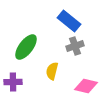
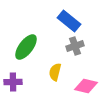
yellow semicircle: moved 3 px right, 1 px down
